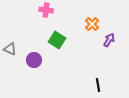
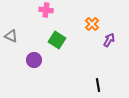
gray triangle: moved 1 px right, 13 px up
